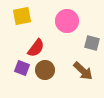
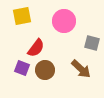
pink circle: moved 3 px left
brown arrow: moved 2 px left, 2 px up
